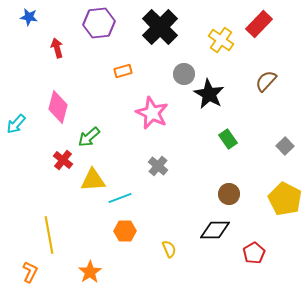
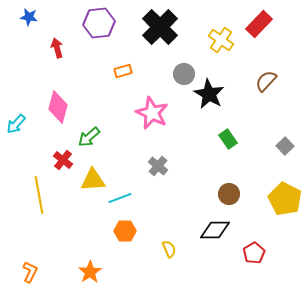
yellow line: moved 10 px left, 40 px up
